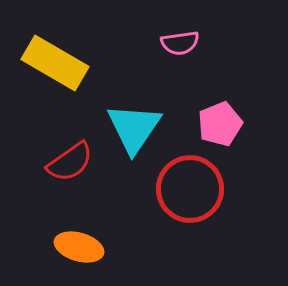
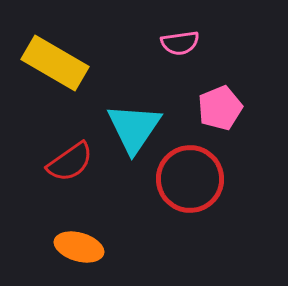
pink pentagon: moved 16 px up
red circle: moved 10 px up
